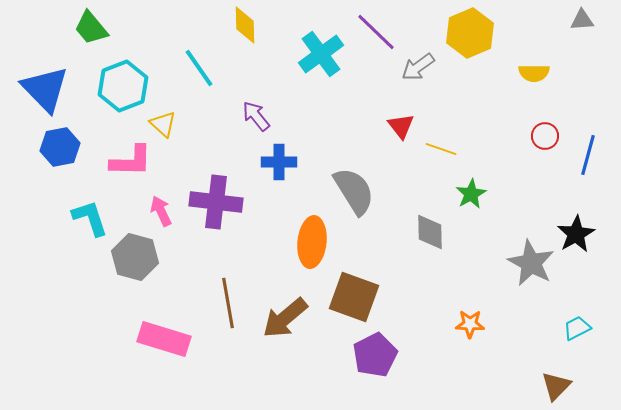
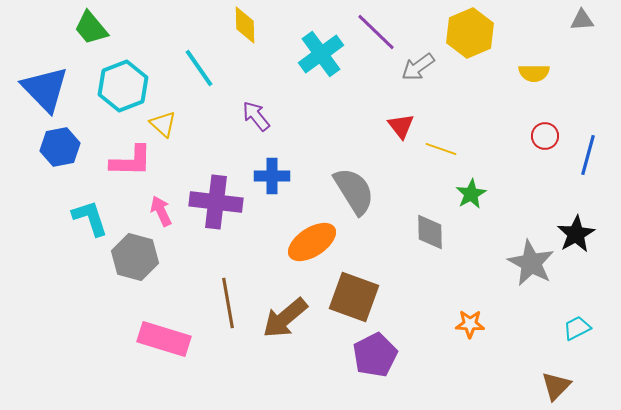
blue cross: moved 7 px left, 14 px down
orange ellipse: rotated 51 degrees clockwise
